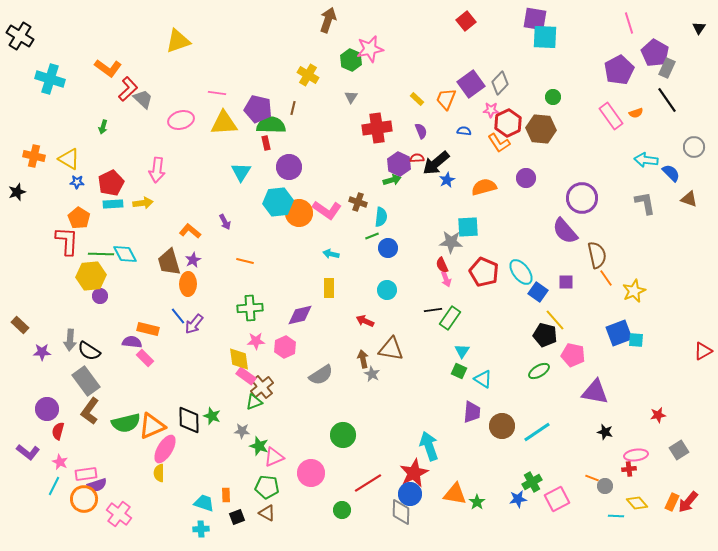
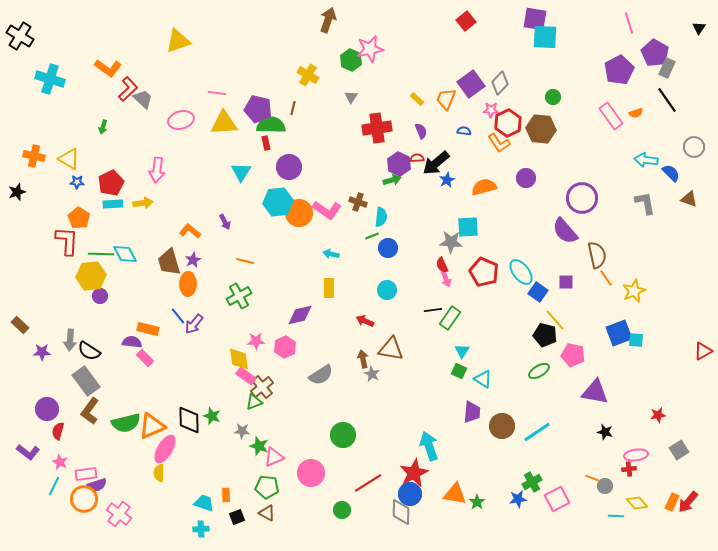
green cross at (250, 308): moved 11 px left, 12 px up; rotated 25 degrees counterclockwise
